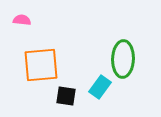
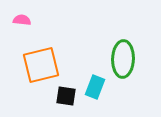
orange square: rotated 9 degrees counterclockwise
cyan rectangle: moved 5 px left; rotated 15 degrees counterclockwise
